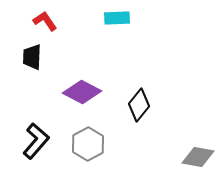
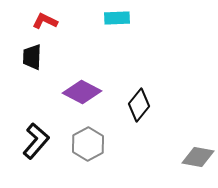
red L-shape: rotated 30 degrees counterclockwise
